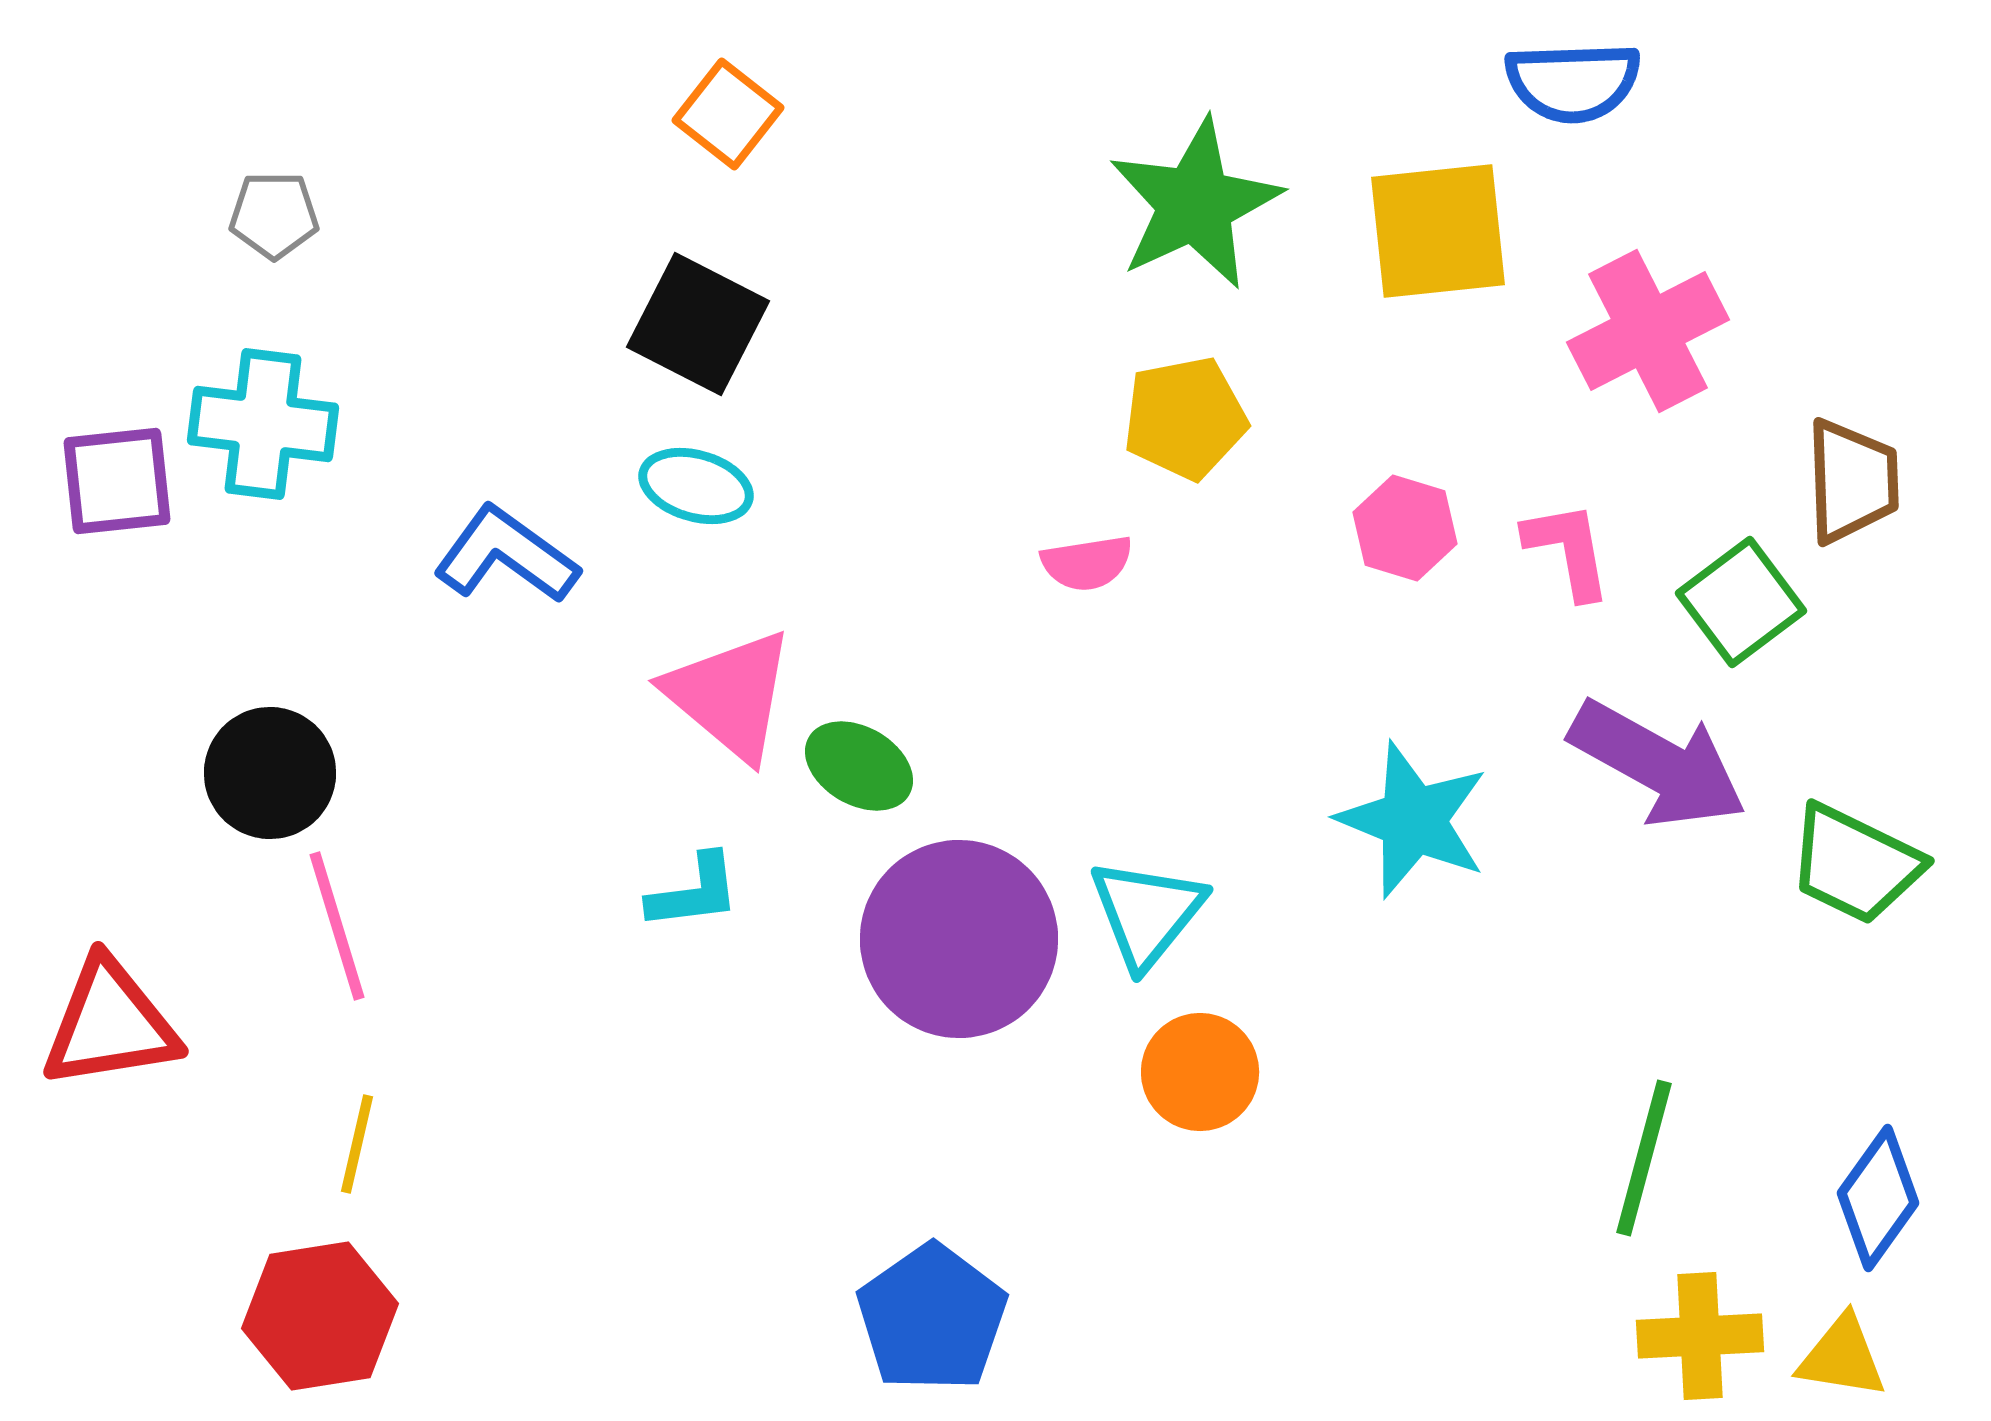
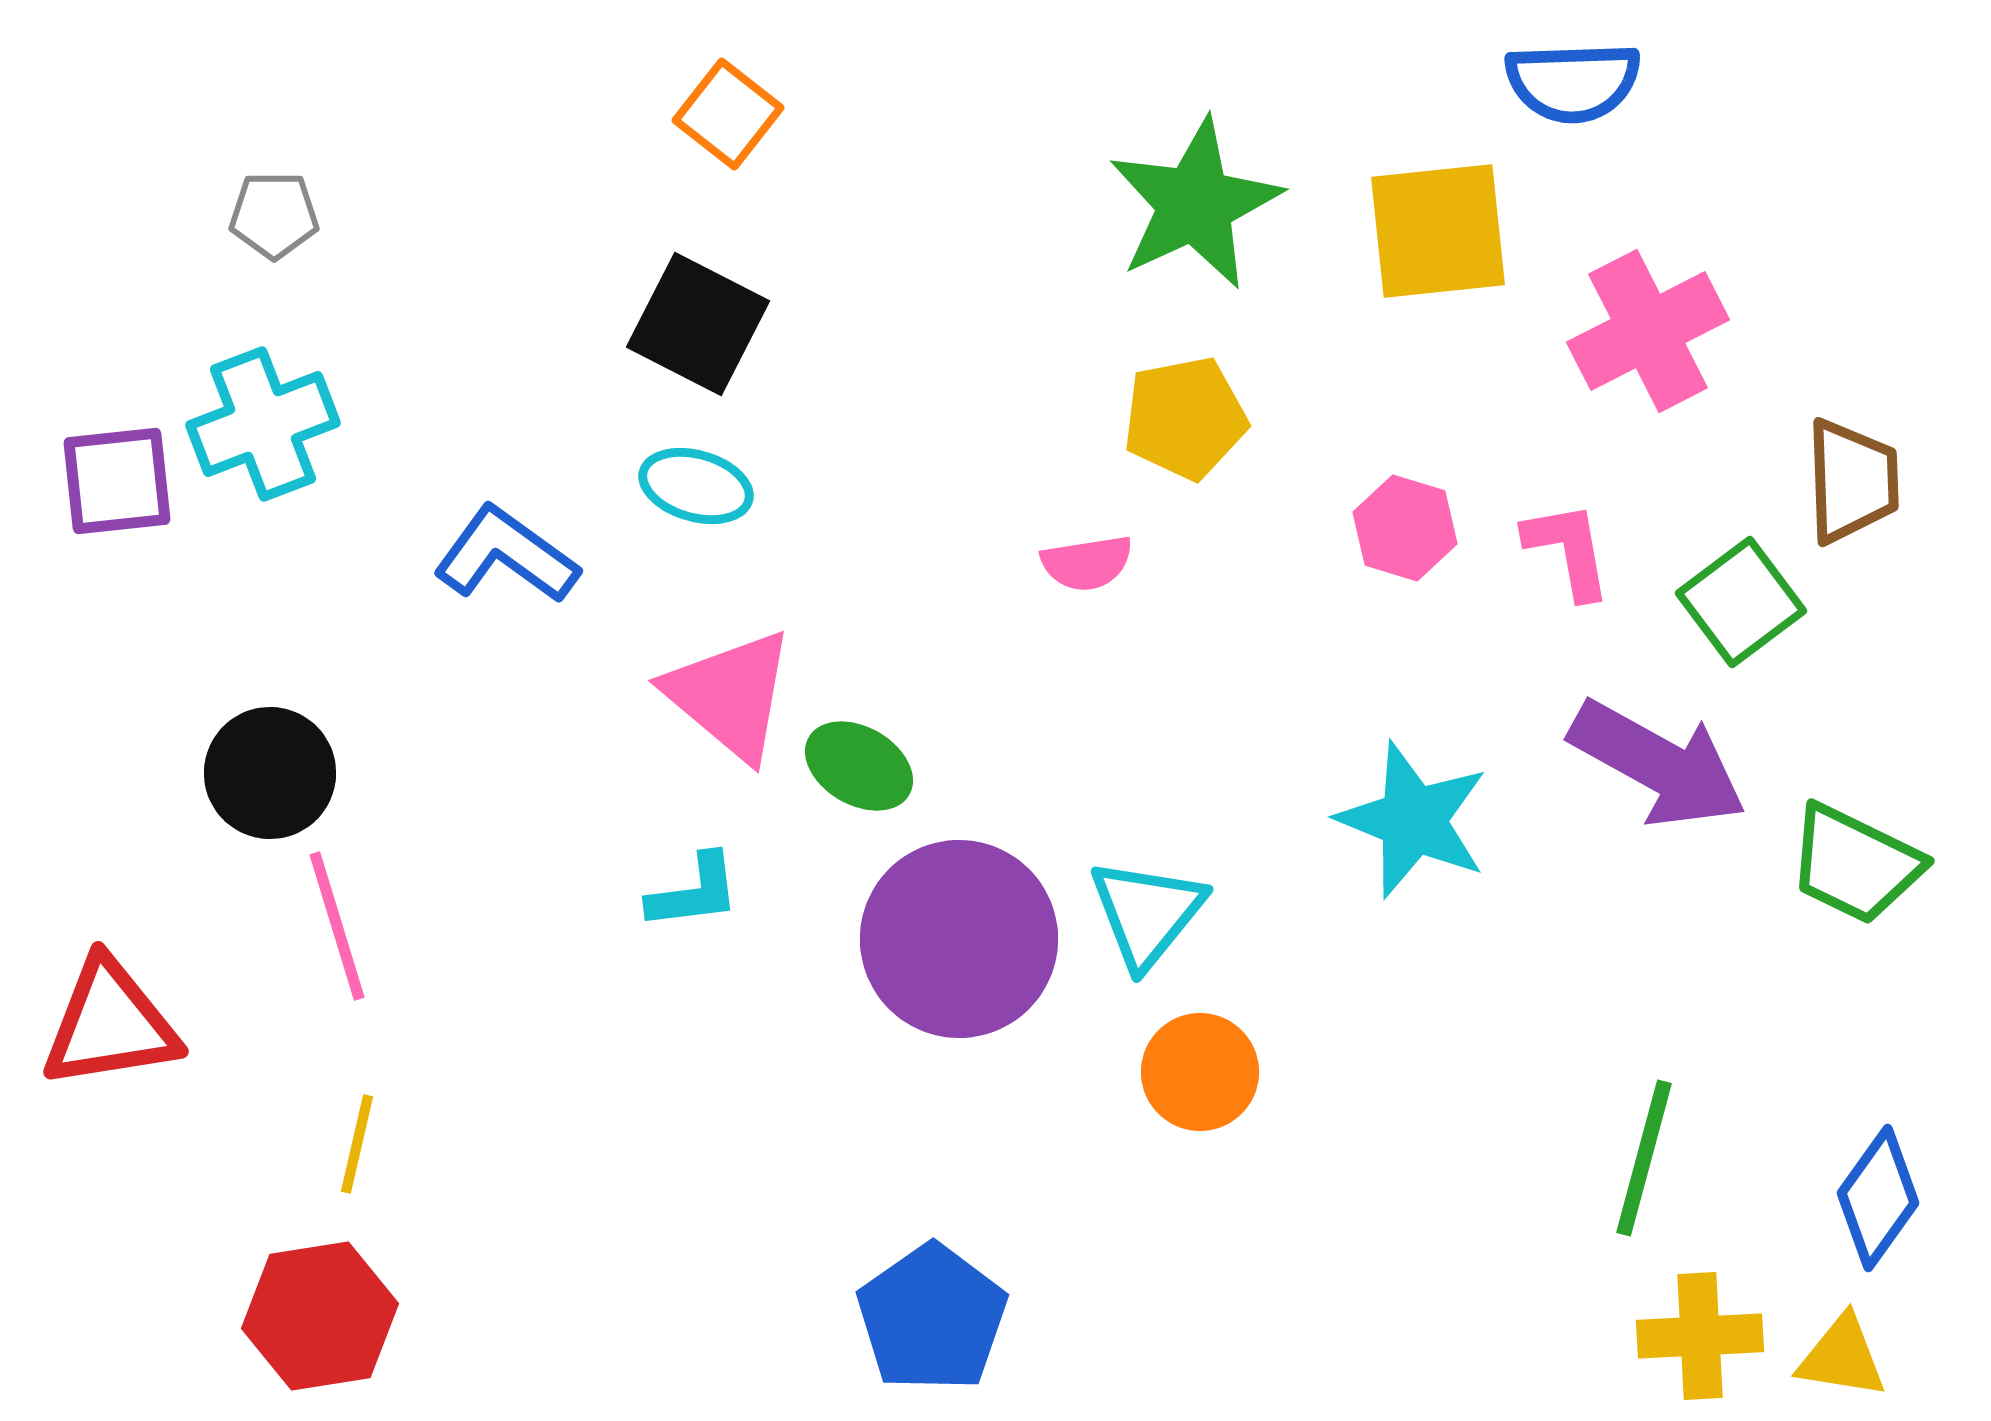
cyan cross: rotated 28 degrees counterclockwise
